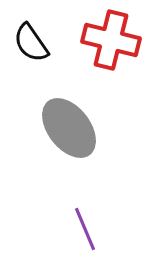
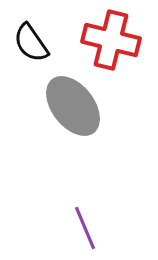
gray ellipse: moved 4 px right, 22 px up
purple line: moved 1 px up
